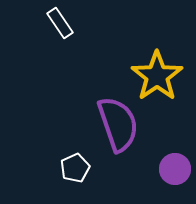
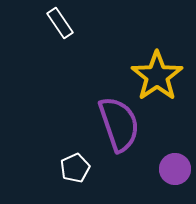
purple semicircle: moved 1 px right
